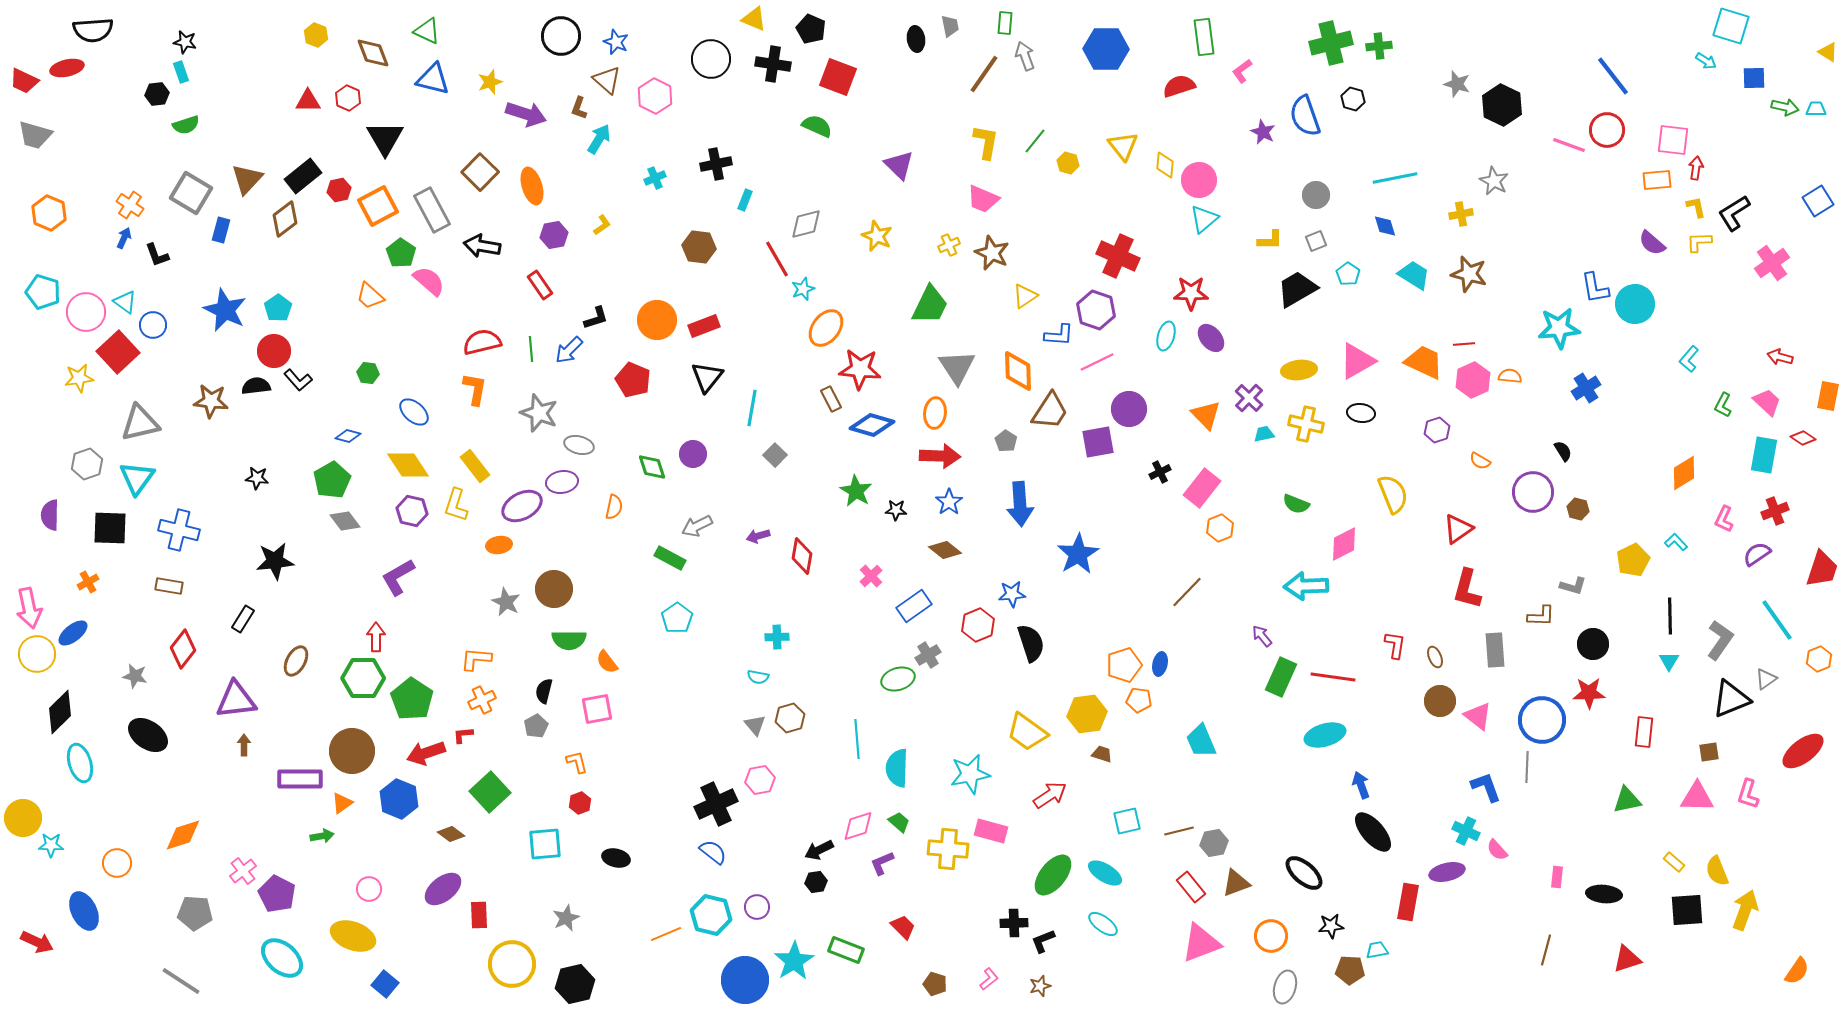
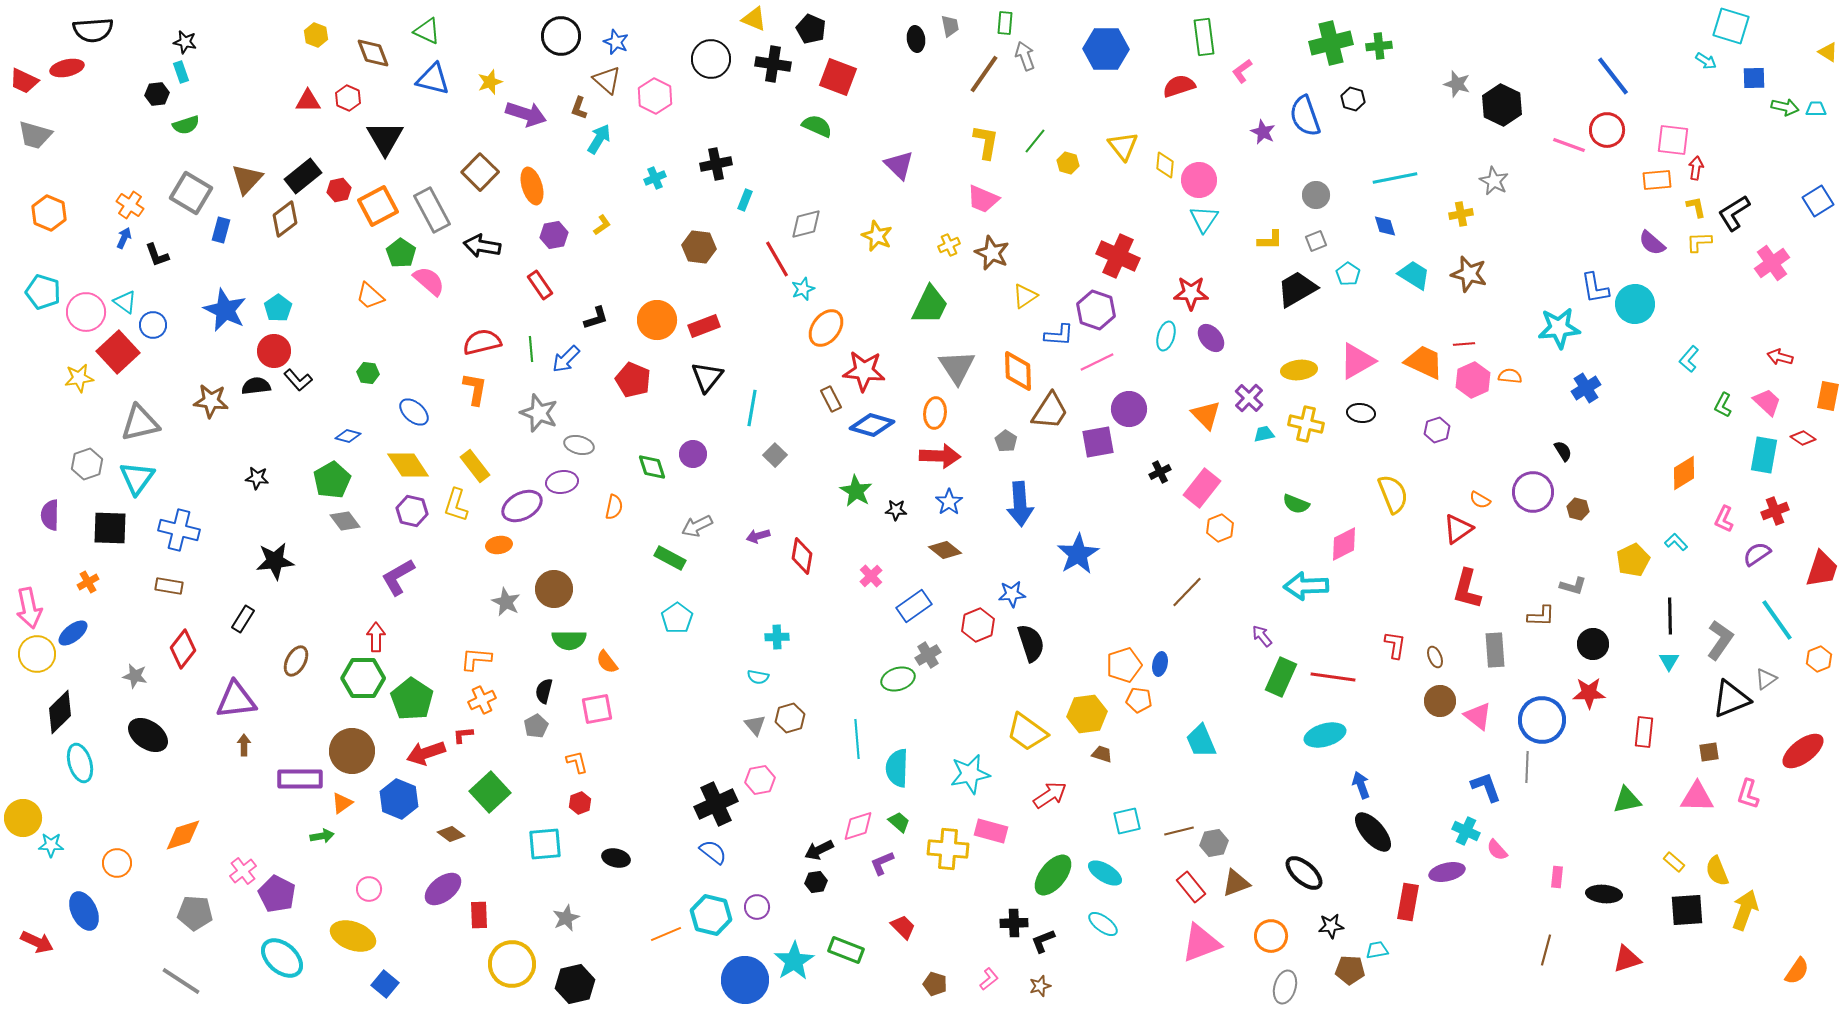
cyan triangle at (1204, 219): rotated 16 degrees counterclockwise
blue arrow at (569, 350): moved 3 px left, 9 px down
red star at (860, 369): moved 4 px right, 2 px down
orange semicircle at (1480, 461): moved 39 px down
